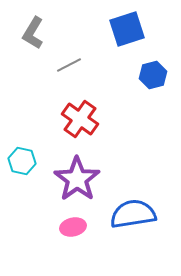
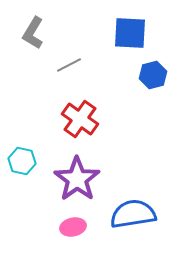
blue square: moved 3 px right, 4 px down; rotated 21 degrees clockwise
